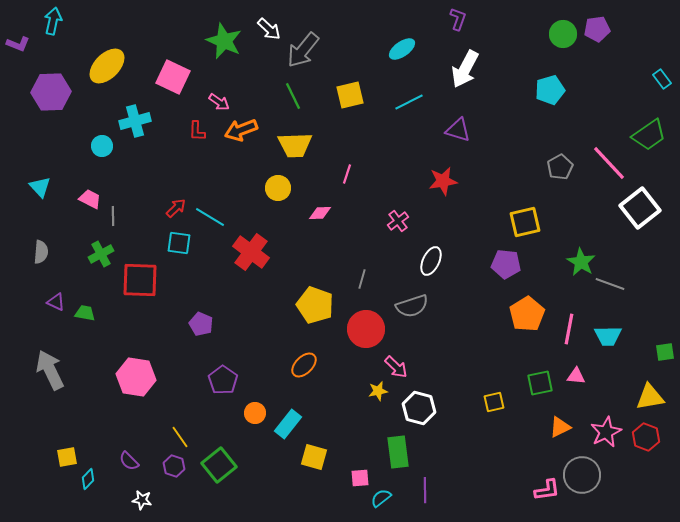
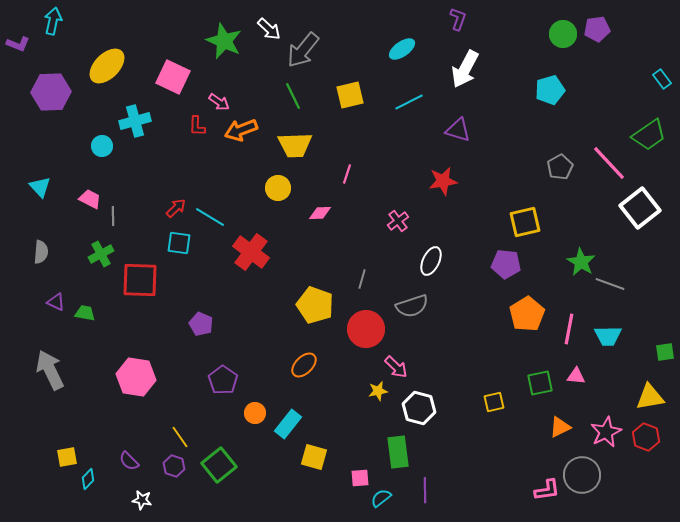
red L-shape at (197, 131): moved 5 px up
